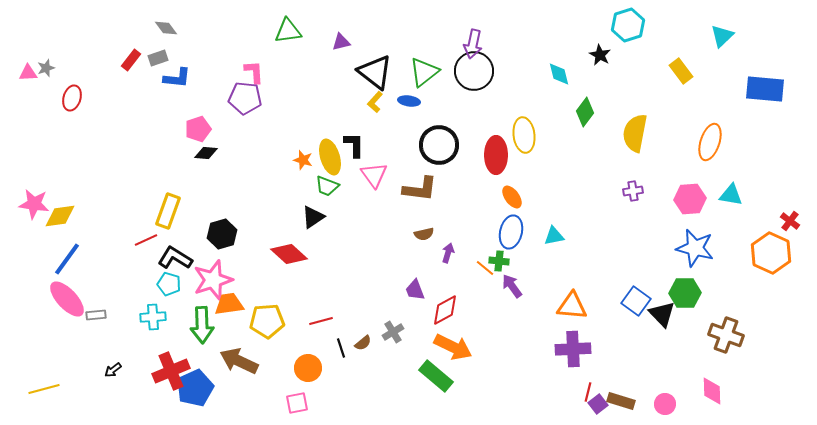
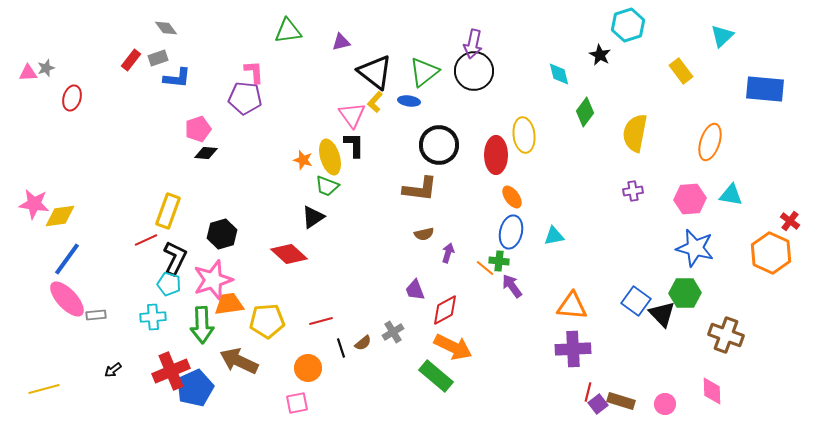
pink triangle at (374, 175): moved 22 px left, 60 px up
black L-shape at (175, 258): rotated 84 degrees clockwise
